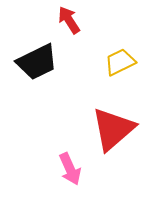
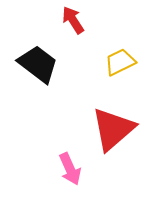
red arrow: moved 4 px right
black trapezoid: moved 1 px right, 2 px down; rotated 117 degrees counterclockwise
